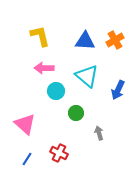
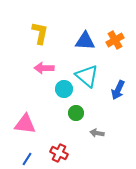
yellow L-shape: moved 3 px up; rotated 25 degrees clockwise
cyan circle: moved 8 px right, 2 px up
pink triangle: rotated 35 degrees counterclockwise
gray arrow: moved 2 px left; rotated 64 degrees counterclockwise
